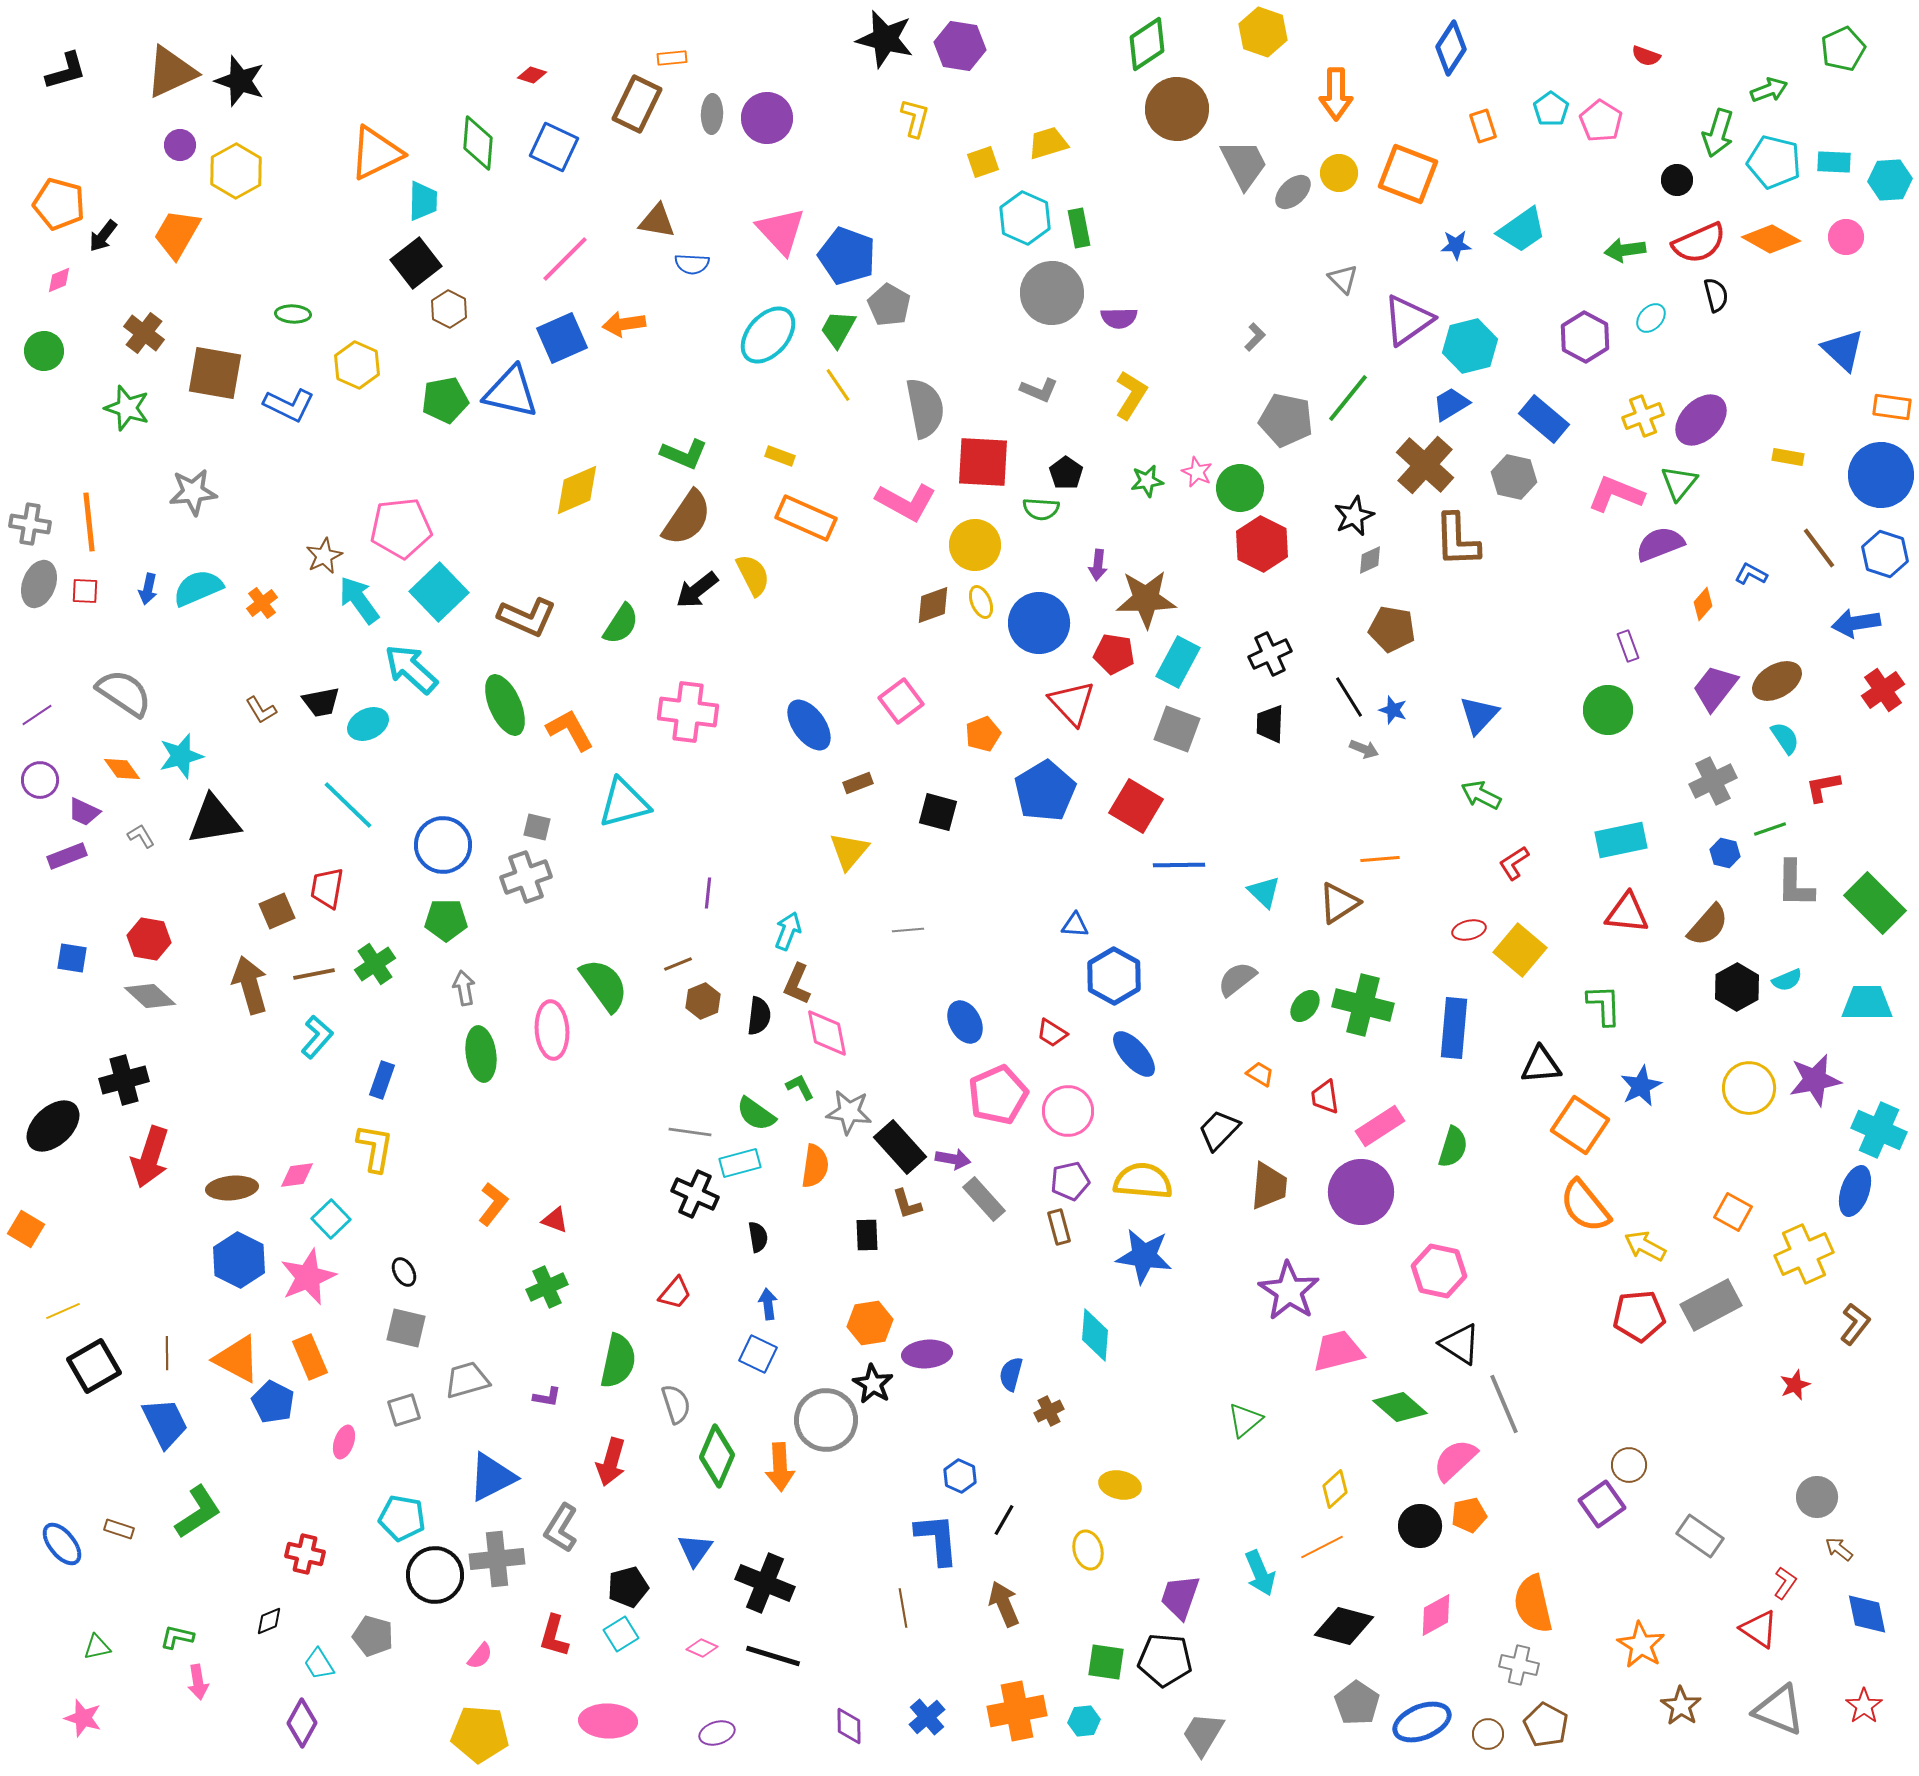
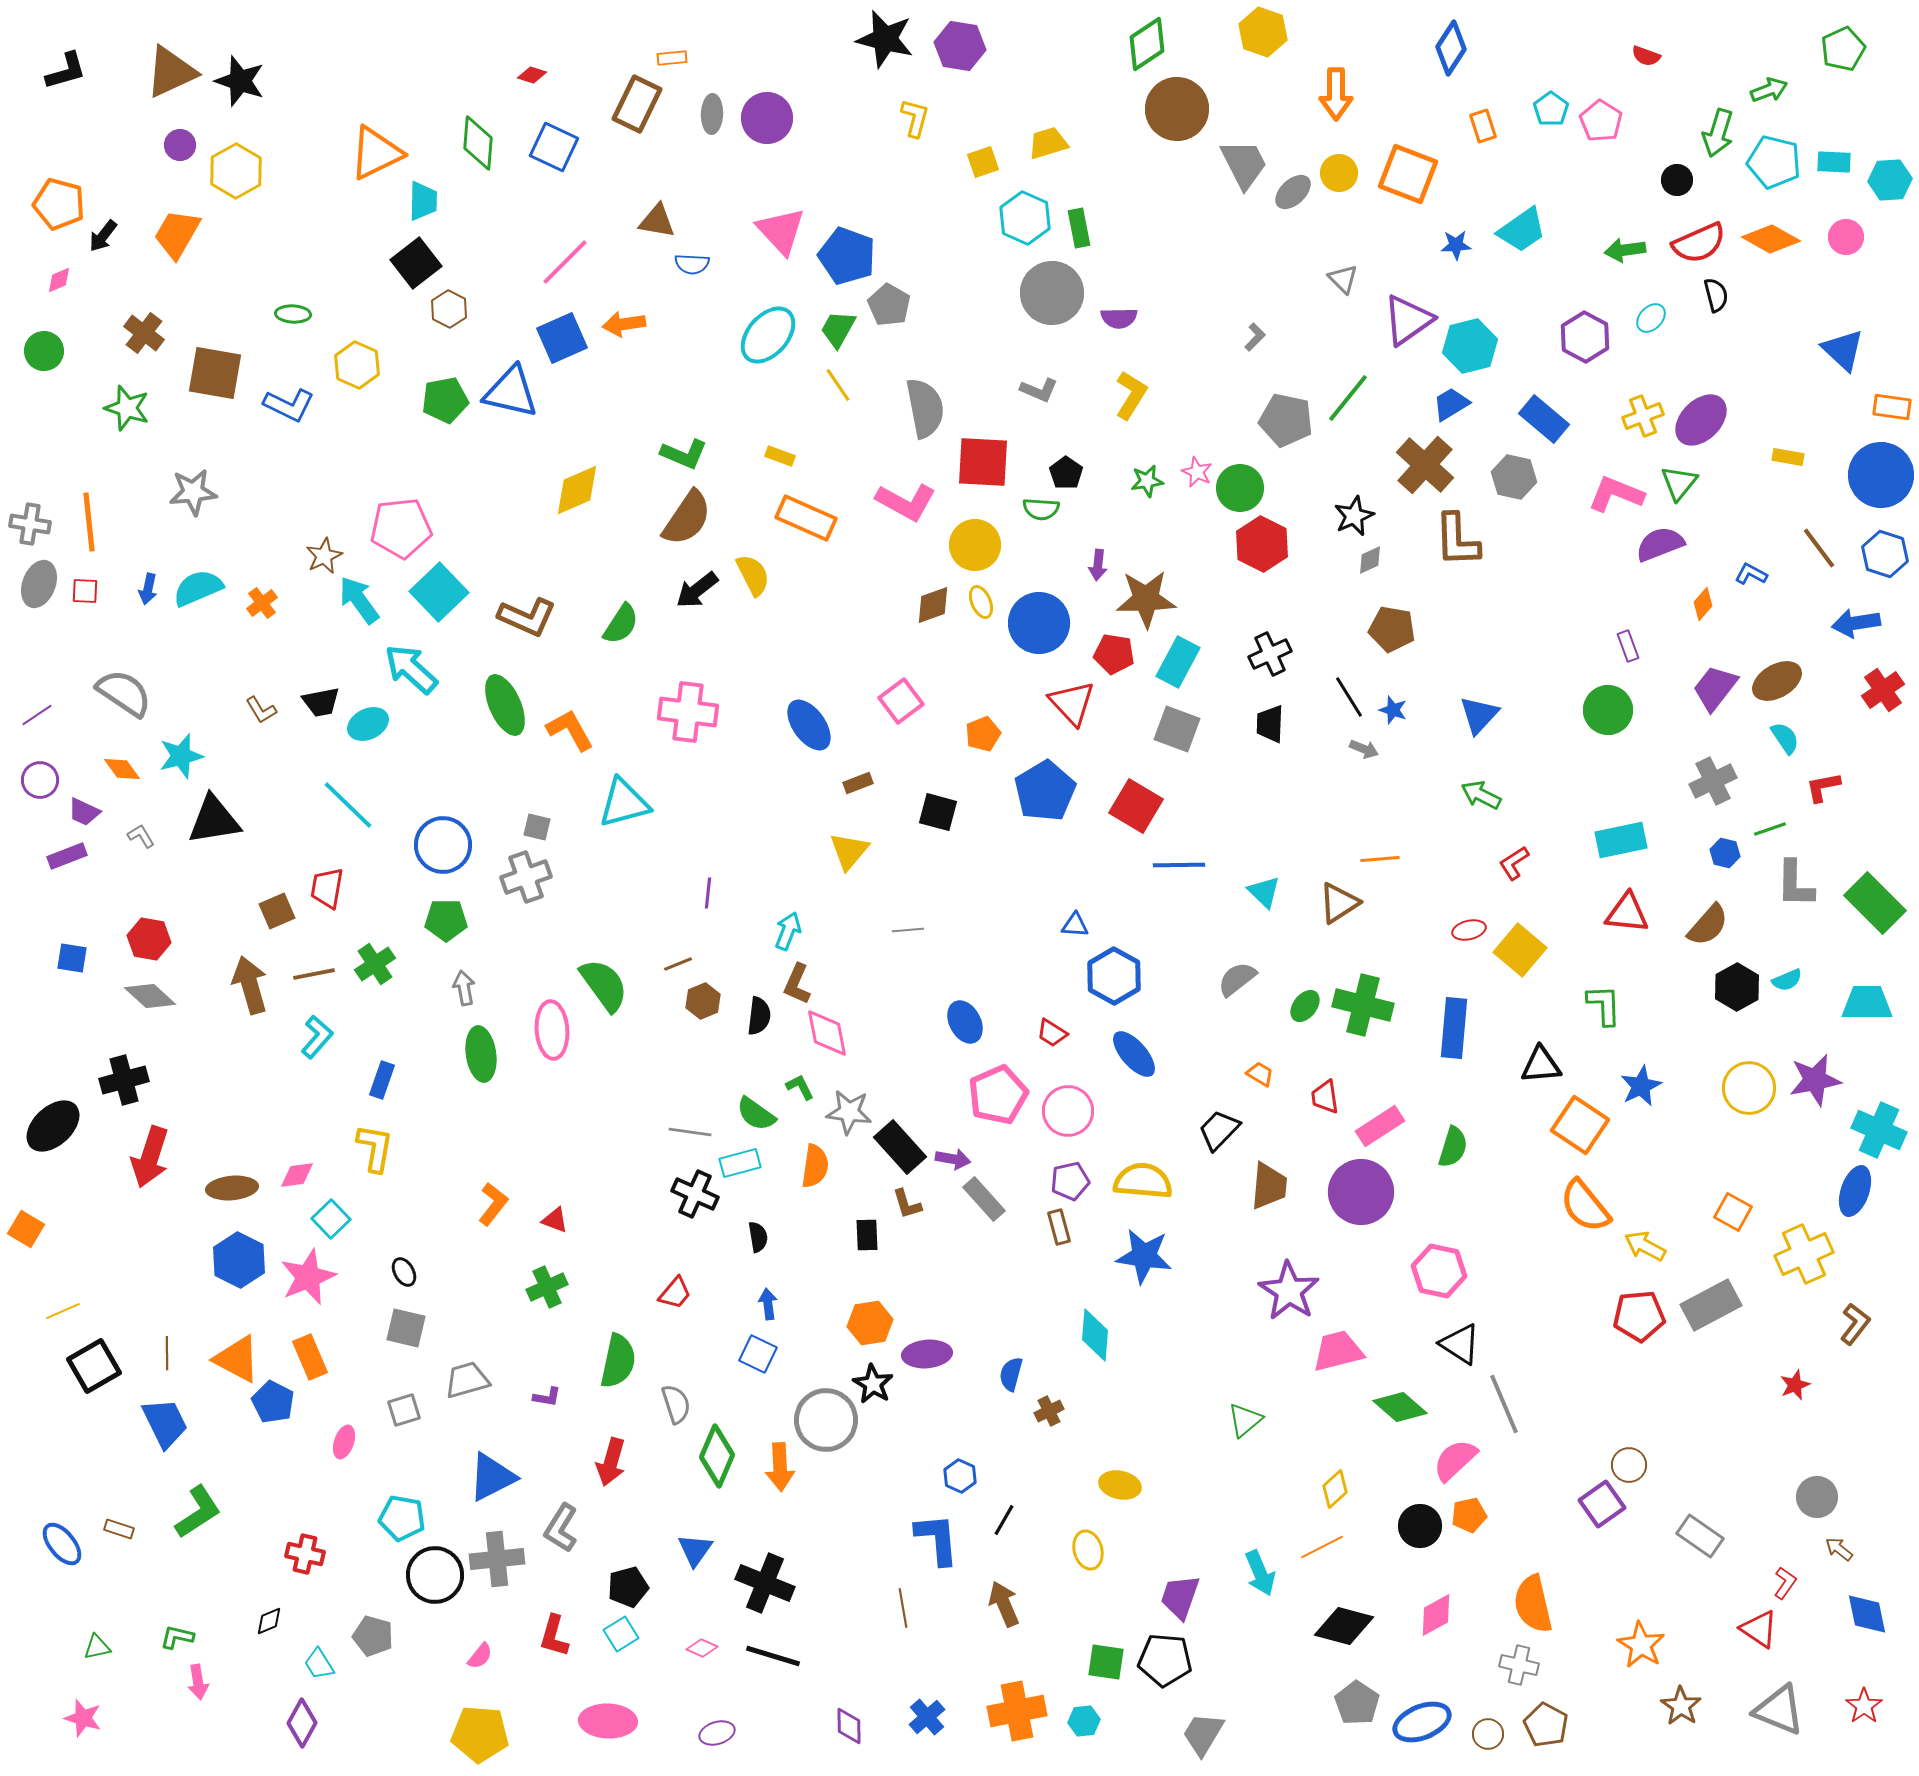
pink line at (565, 259): moved 3 px down
